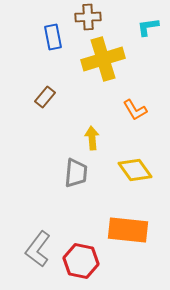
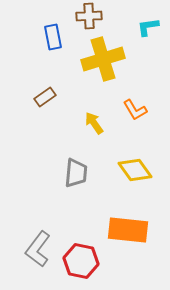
brown cross: moved 1 px right, 1 px up
brown rectangle: rotated 15 degrees clockwise
yellow arrow: moved 2 px right, 15 px up; rotated 30 degrees counterclockwise
